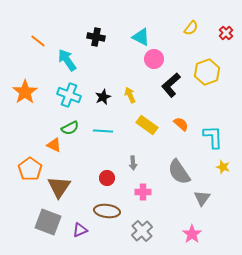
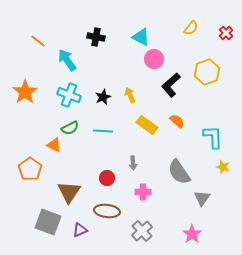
orange semicircle: moved 4 px left, 3 px up
brown triangle: moved 10 px right, 5 px down
